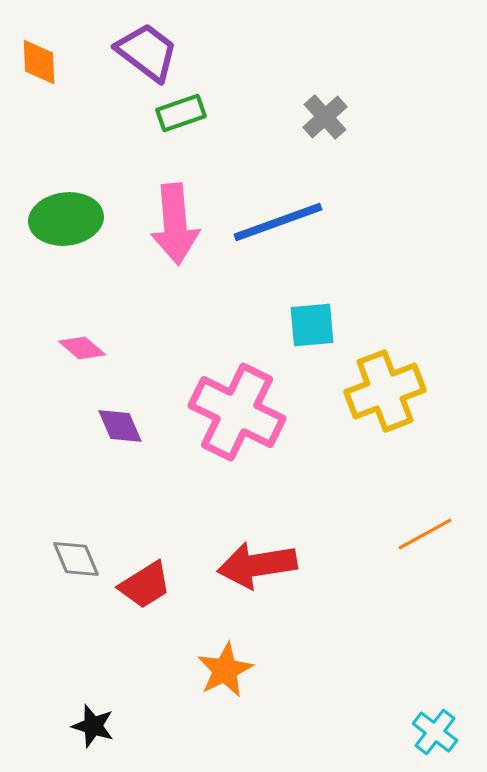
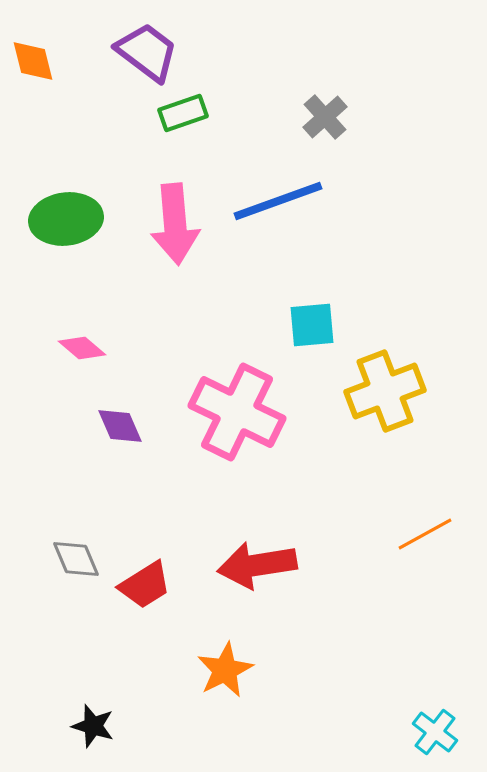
orange diamond: moved 6 px left, 1 px up; rotated 12 degrees counterclockwise
green rectangle: moved 2 px right
blue line: moved 21 px up
